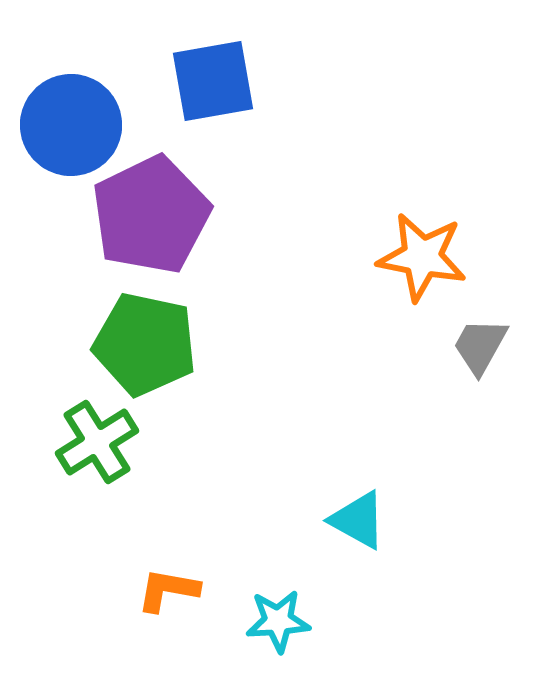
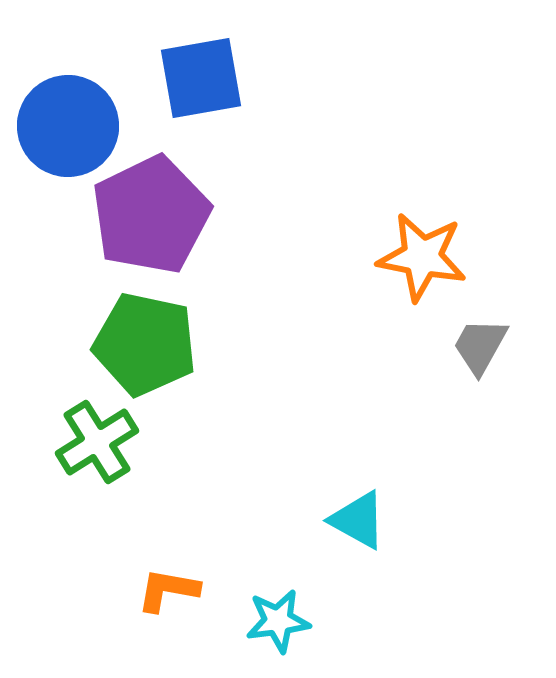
blue square: moved 12 px left, 3 px up
blue circle: moved 3 px left, 1 px down
cyan star: rotated 4 degrees counterclockwise
